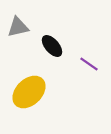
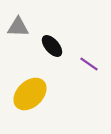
gray triangle: rotated 15 degrees clockwise
yellow ellipse: moved 1 px right, 2 px down
